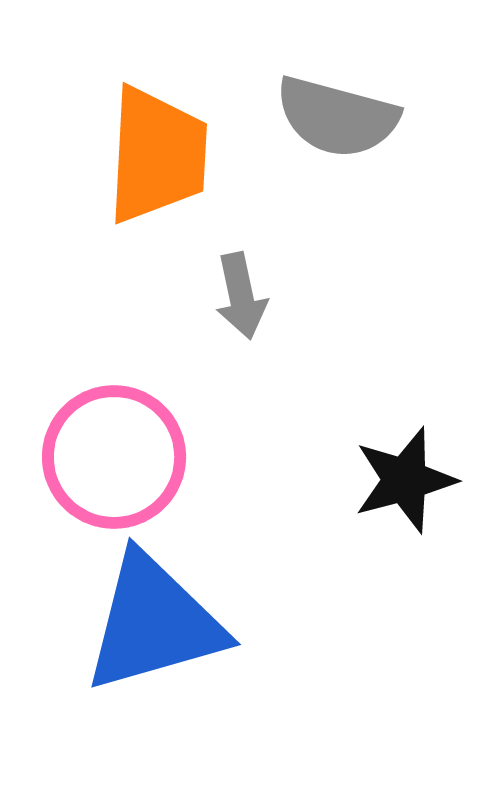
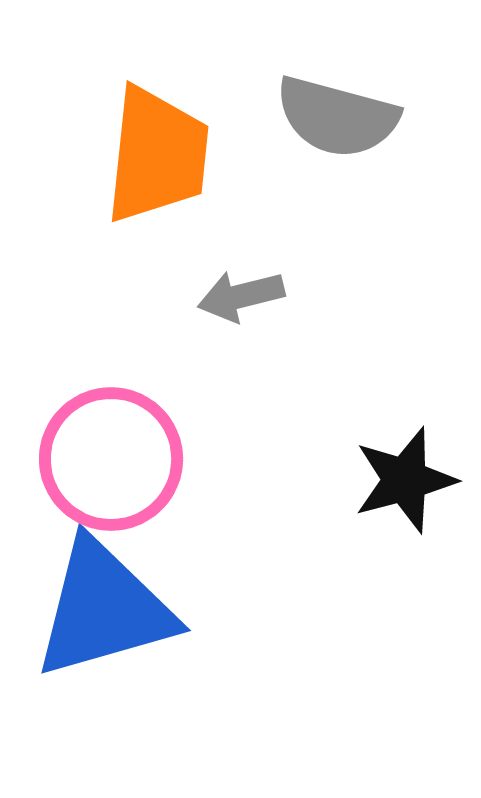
orange trapezoid: rotated 3 degrees clockwise
gray arrow: rotated 88 degrees clockwise
pink circle: moved 3 px left, 2 px down
blue triangle: moved 50 px left, 14 px up
